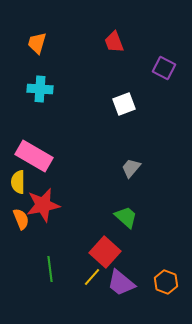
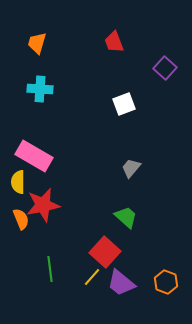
purple square: moved 1 px right; rotated 15 degrees clockwise
